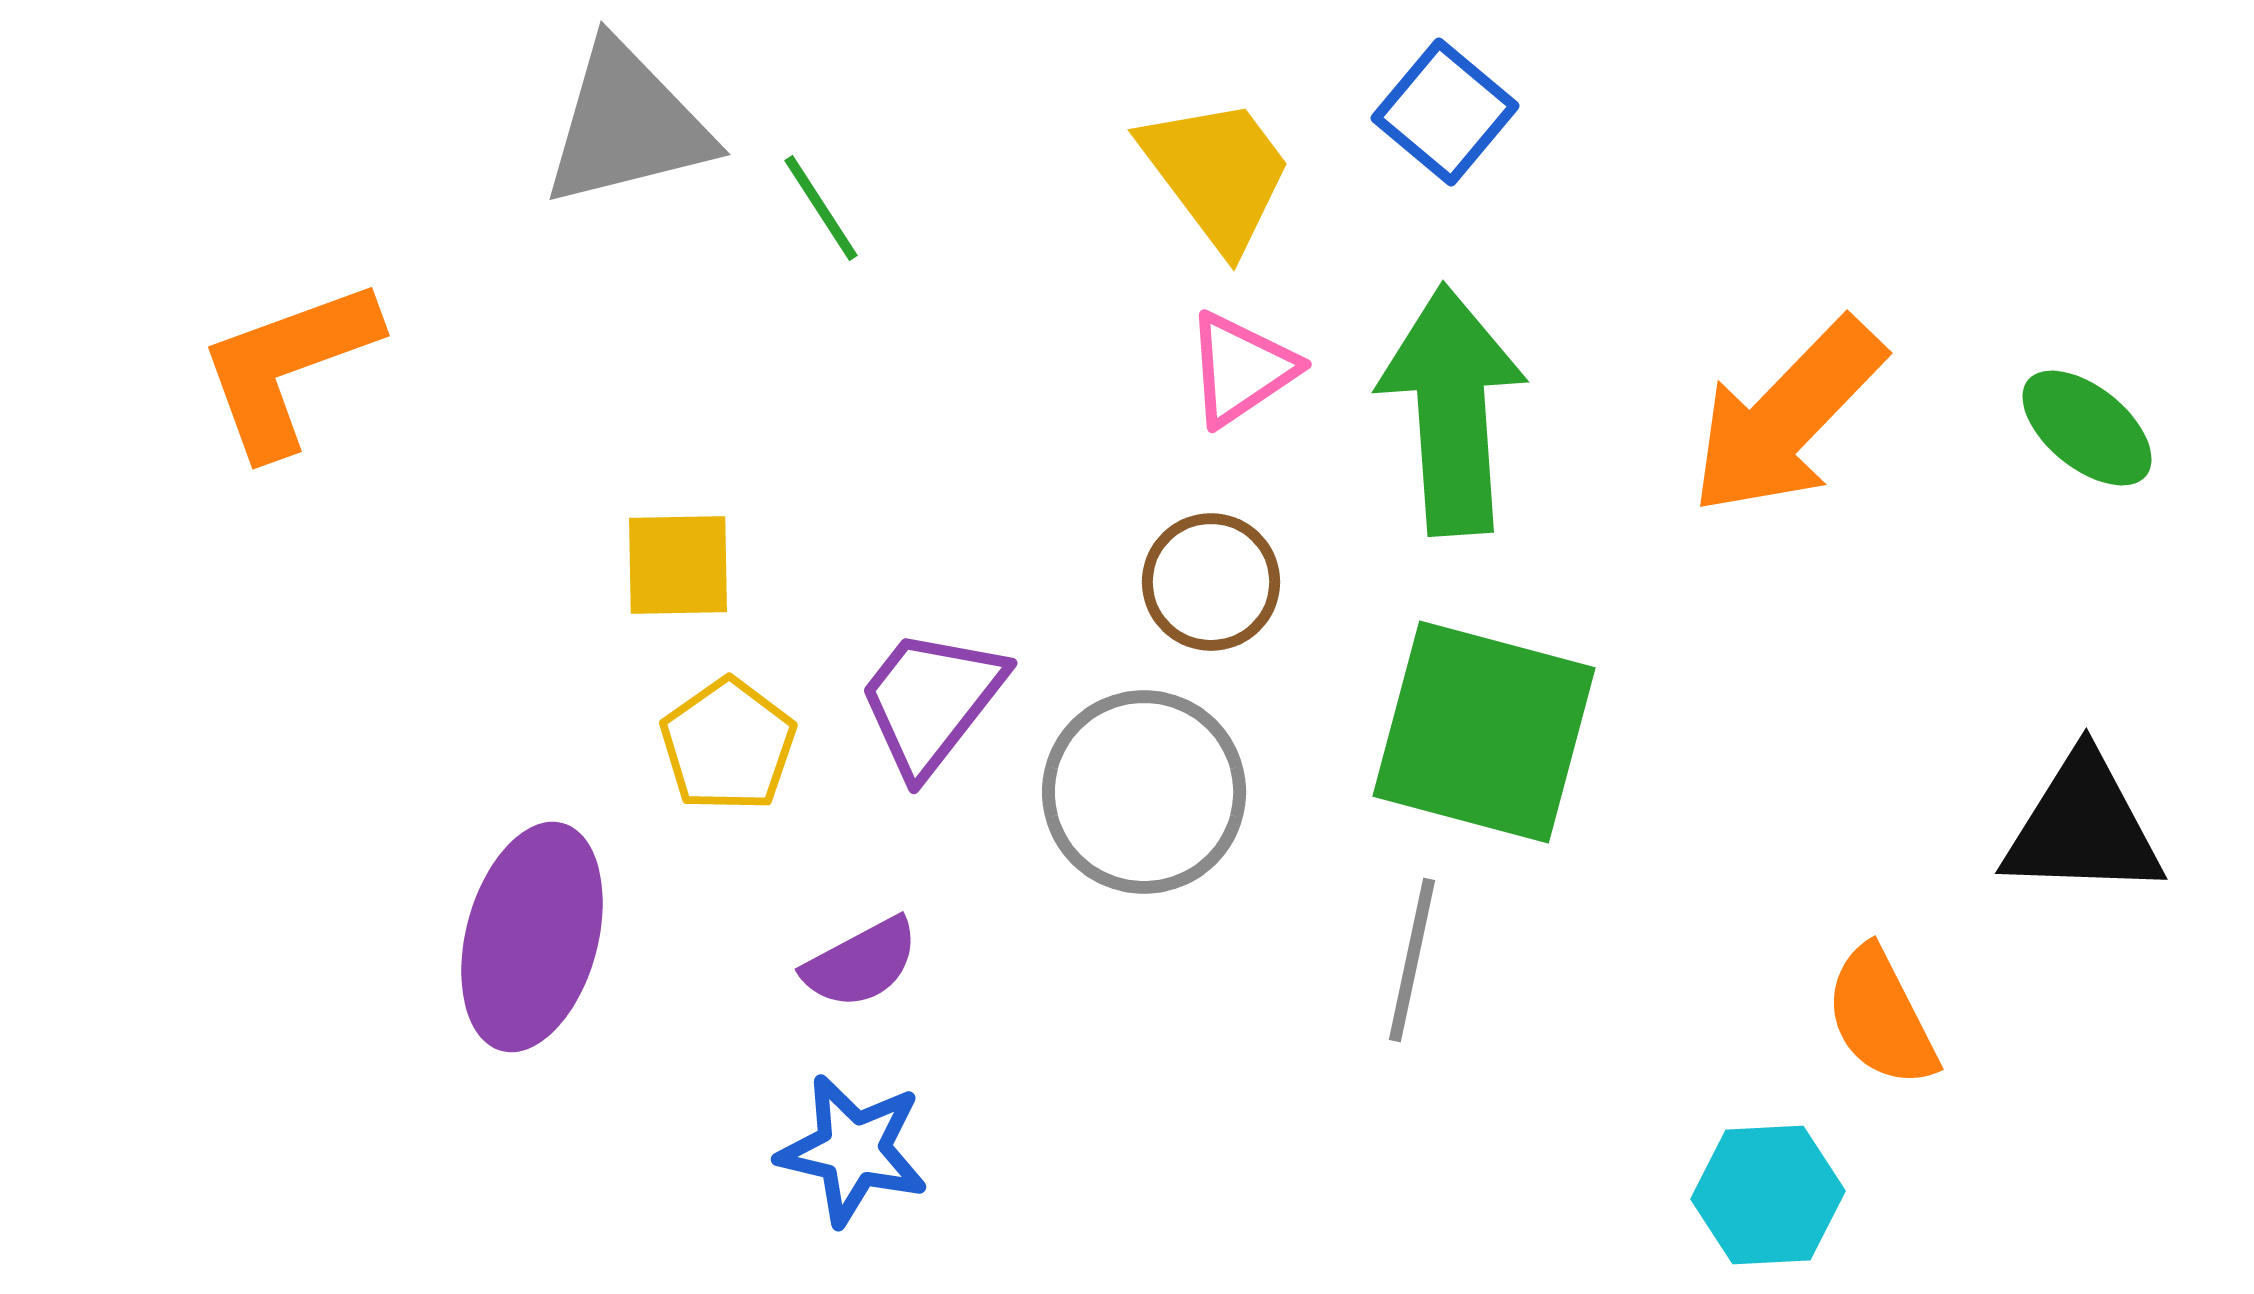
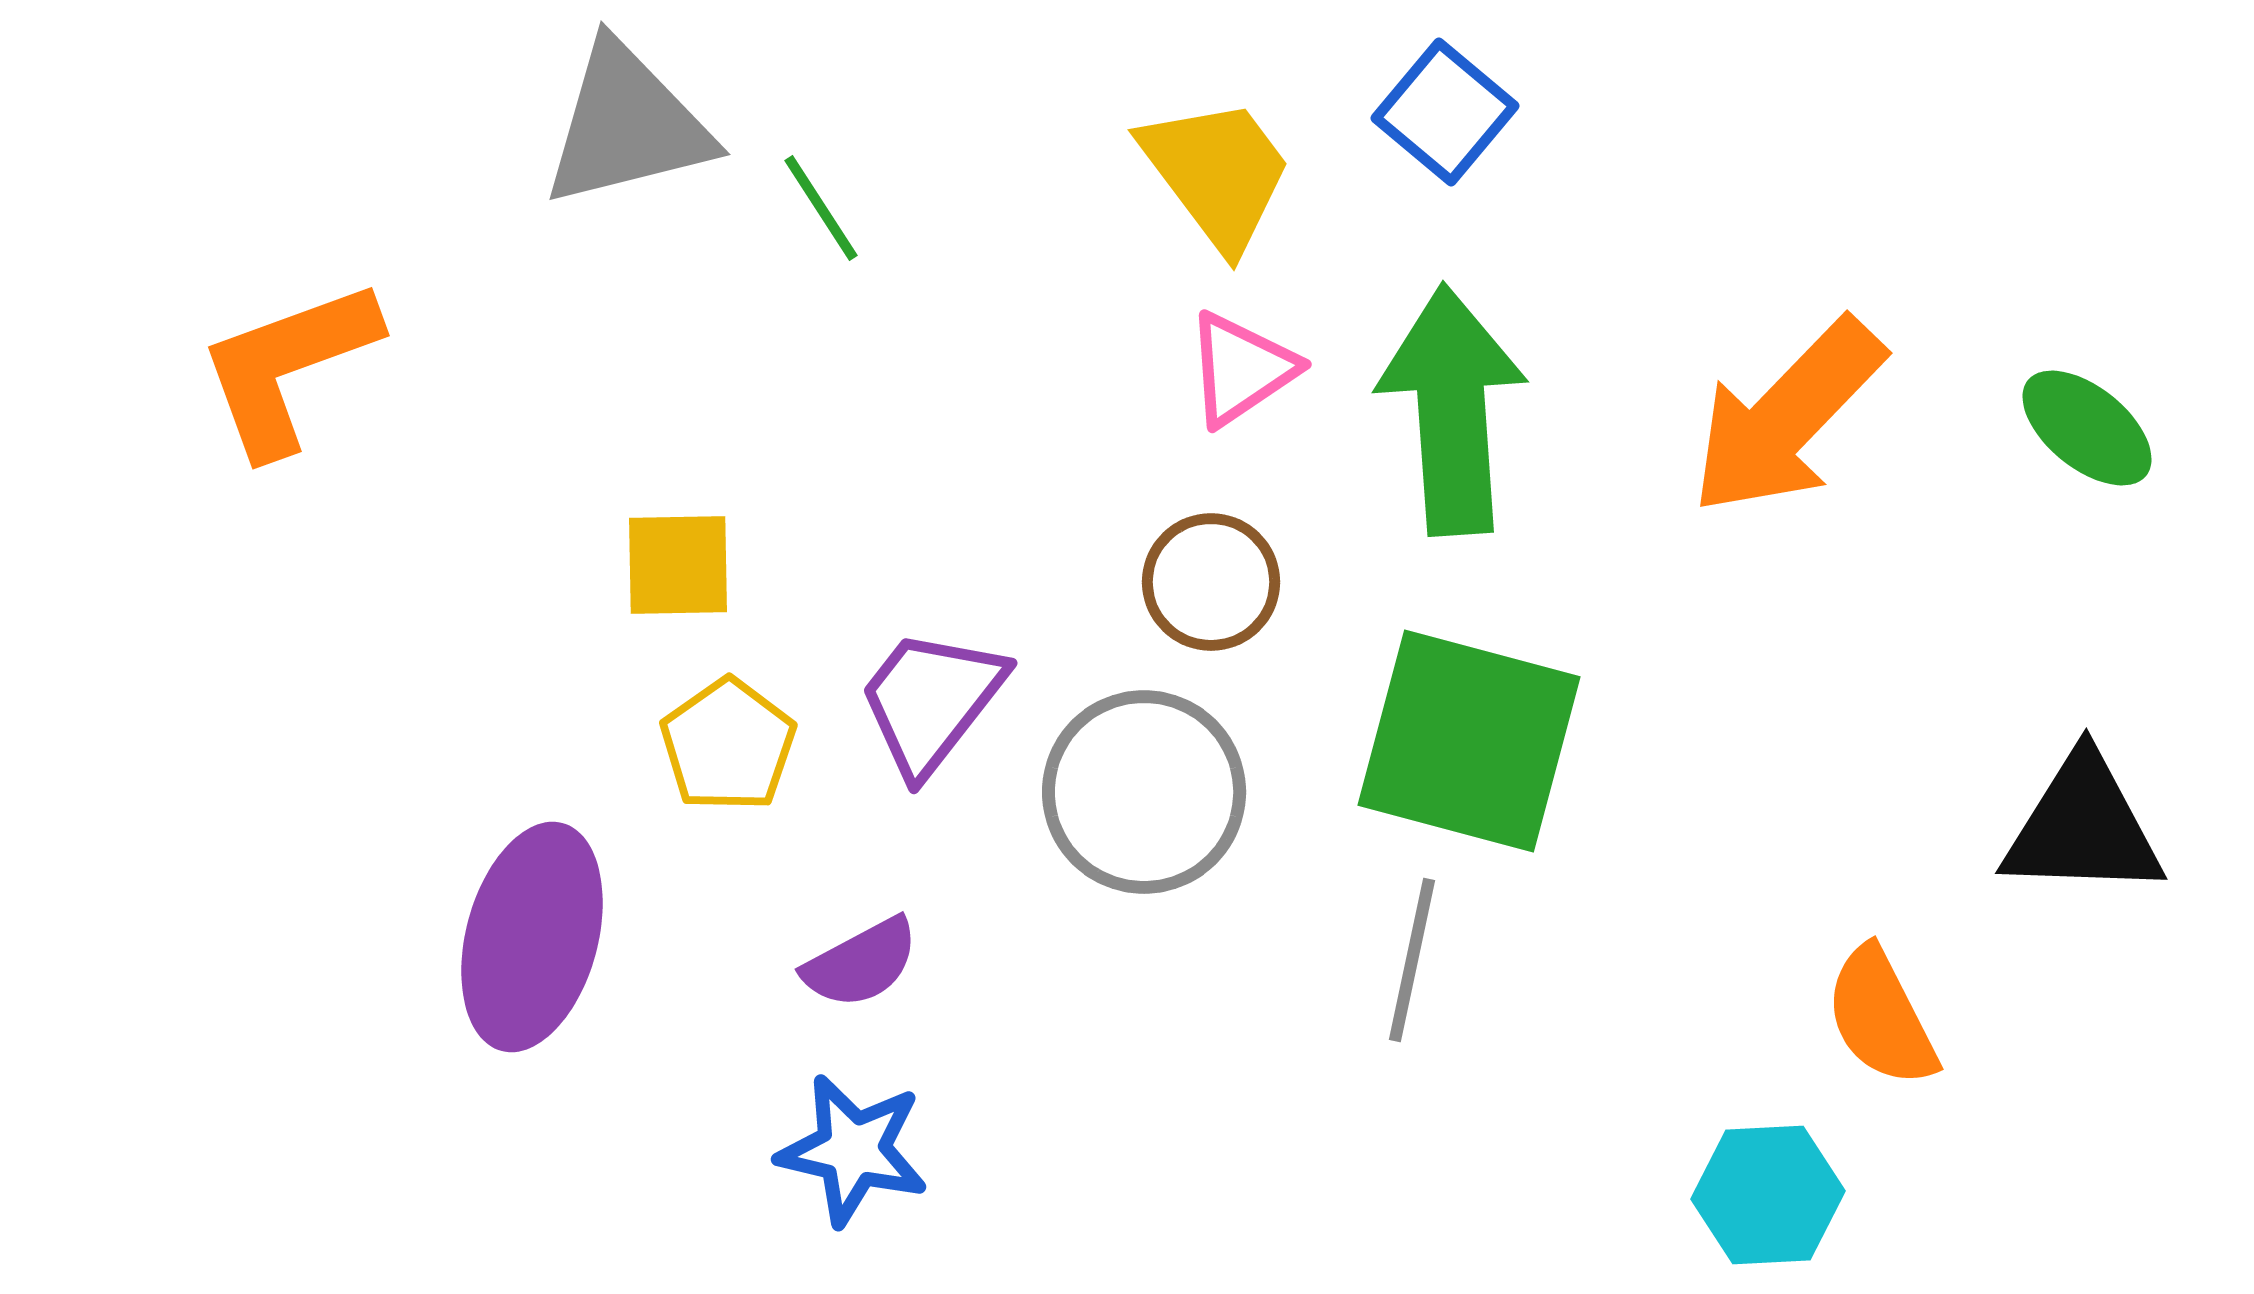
green square: moved 15 px left, 9 px down
